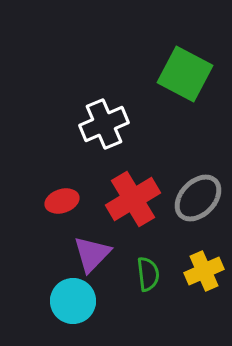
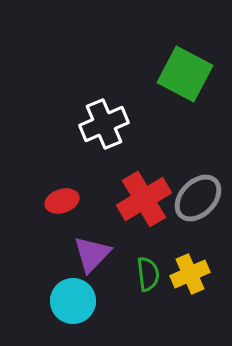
red cross: moved 11 px right
yellow cross: moved 14 px left, 3 px down
